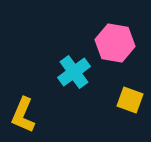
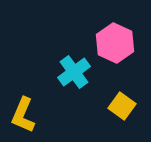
pink hexagon: rotated 15 degrees clockwise
yellow square: moved 8 px left, 6 px down; rotated 16 degrees clockwise
